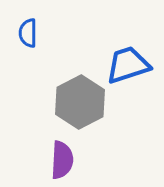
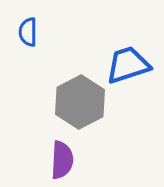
blue semicircle: moved 1 px up
